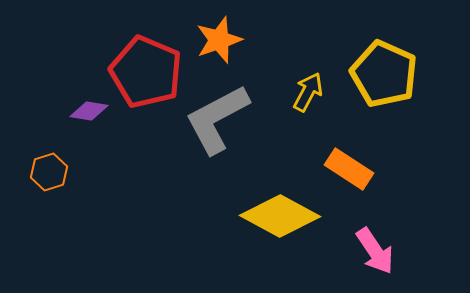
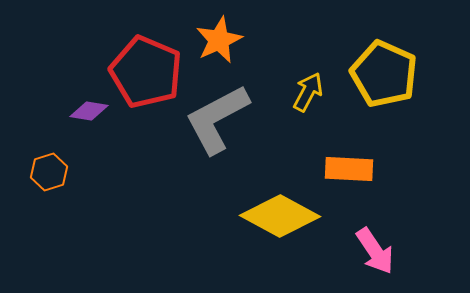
orange star: rotated 6 degrees counterclockwise
orange rectangle: rotated 30 degrees counterclockwise
